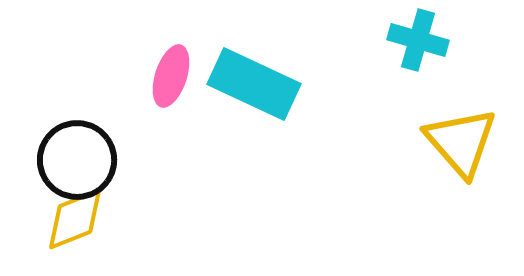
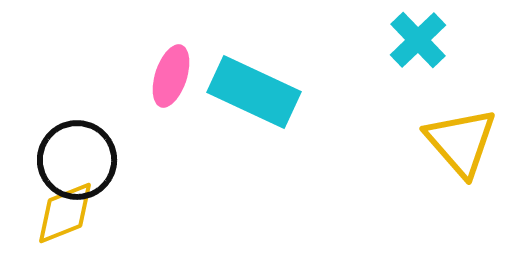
cyan cross: rotated 30 degrees clockwise
cyan rectangle: moved 8 px down
yellow diamond: moved 10 px left, 6 px up
